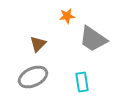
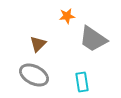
gray ellipse: moved 1 px right, 2 px up; rotated 52 degrees clockwise
